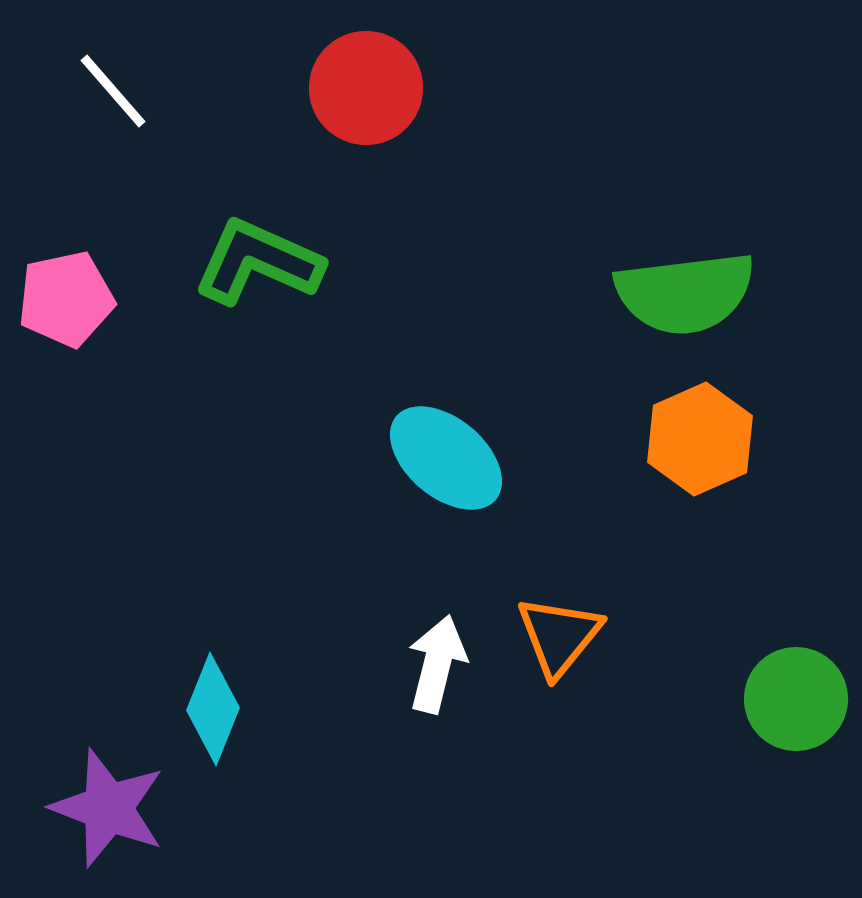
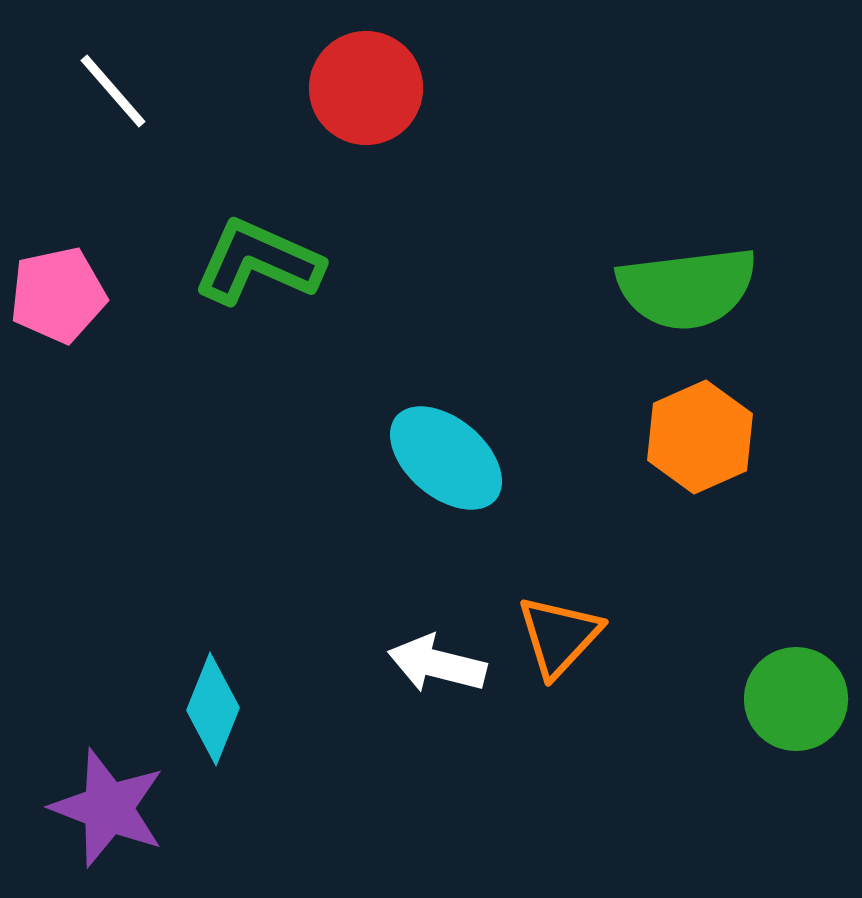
green semicircle: moved 2 px right, 5 px up
pink pentagon: moved 8 px left, 4 px up
orange hexagon: moved 2 px up
orange triangle: rotated 4 degrees clockwise
white arrow: rotated 90 degrees counterclockwise
